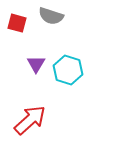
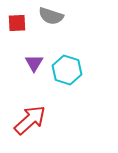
red square: rotated 18 degrees counterclockwise
purple triangle: moved 2 px left, 1 px up
cyan hexagon: moved 1 px left
